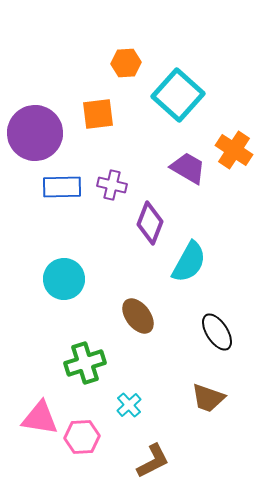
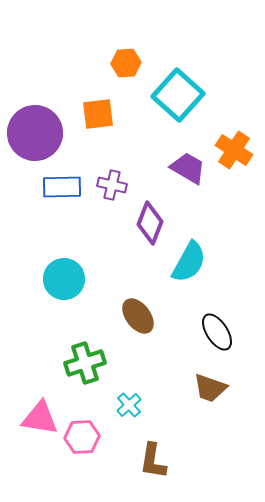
brown trapezoid: moved 2 px right, 10 px up
brown L-shape: rotated 126 degrees clockwise
